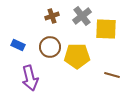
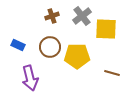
brown line: moved 2 px up
